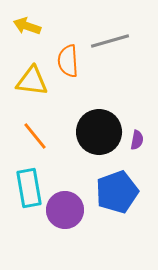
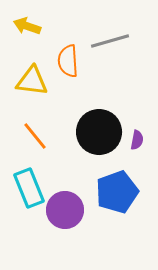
cyan rectangle: rotated 12 degrees counterclockwise
